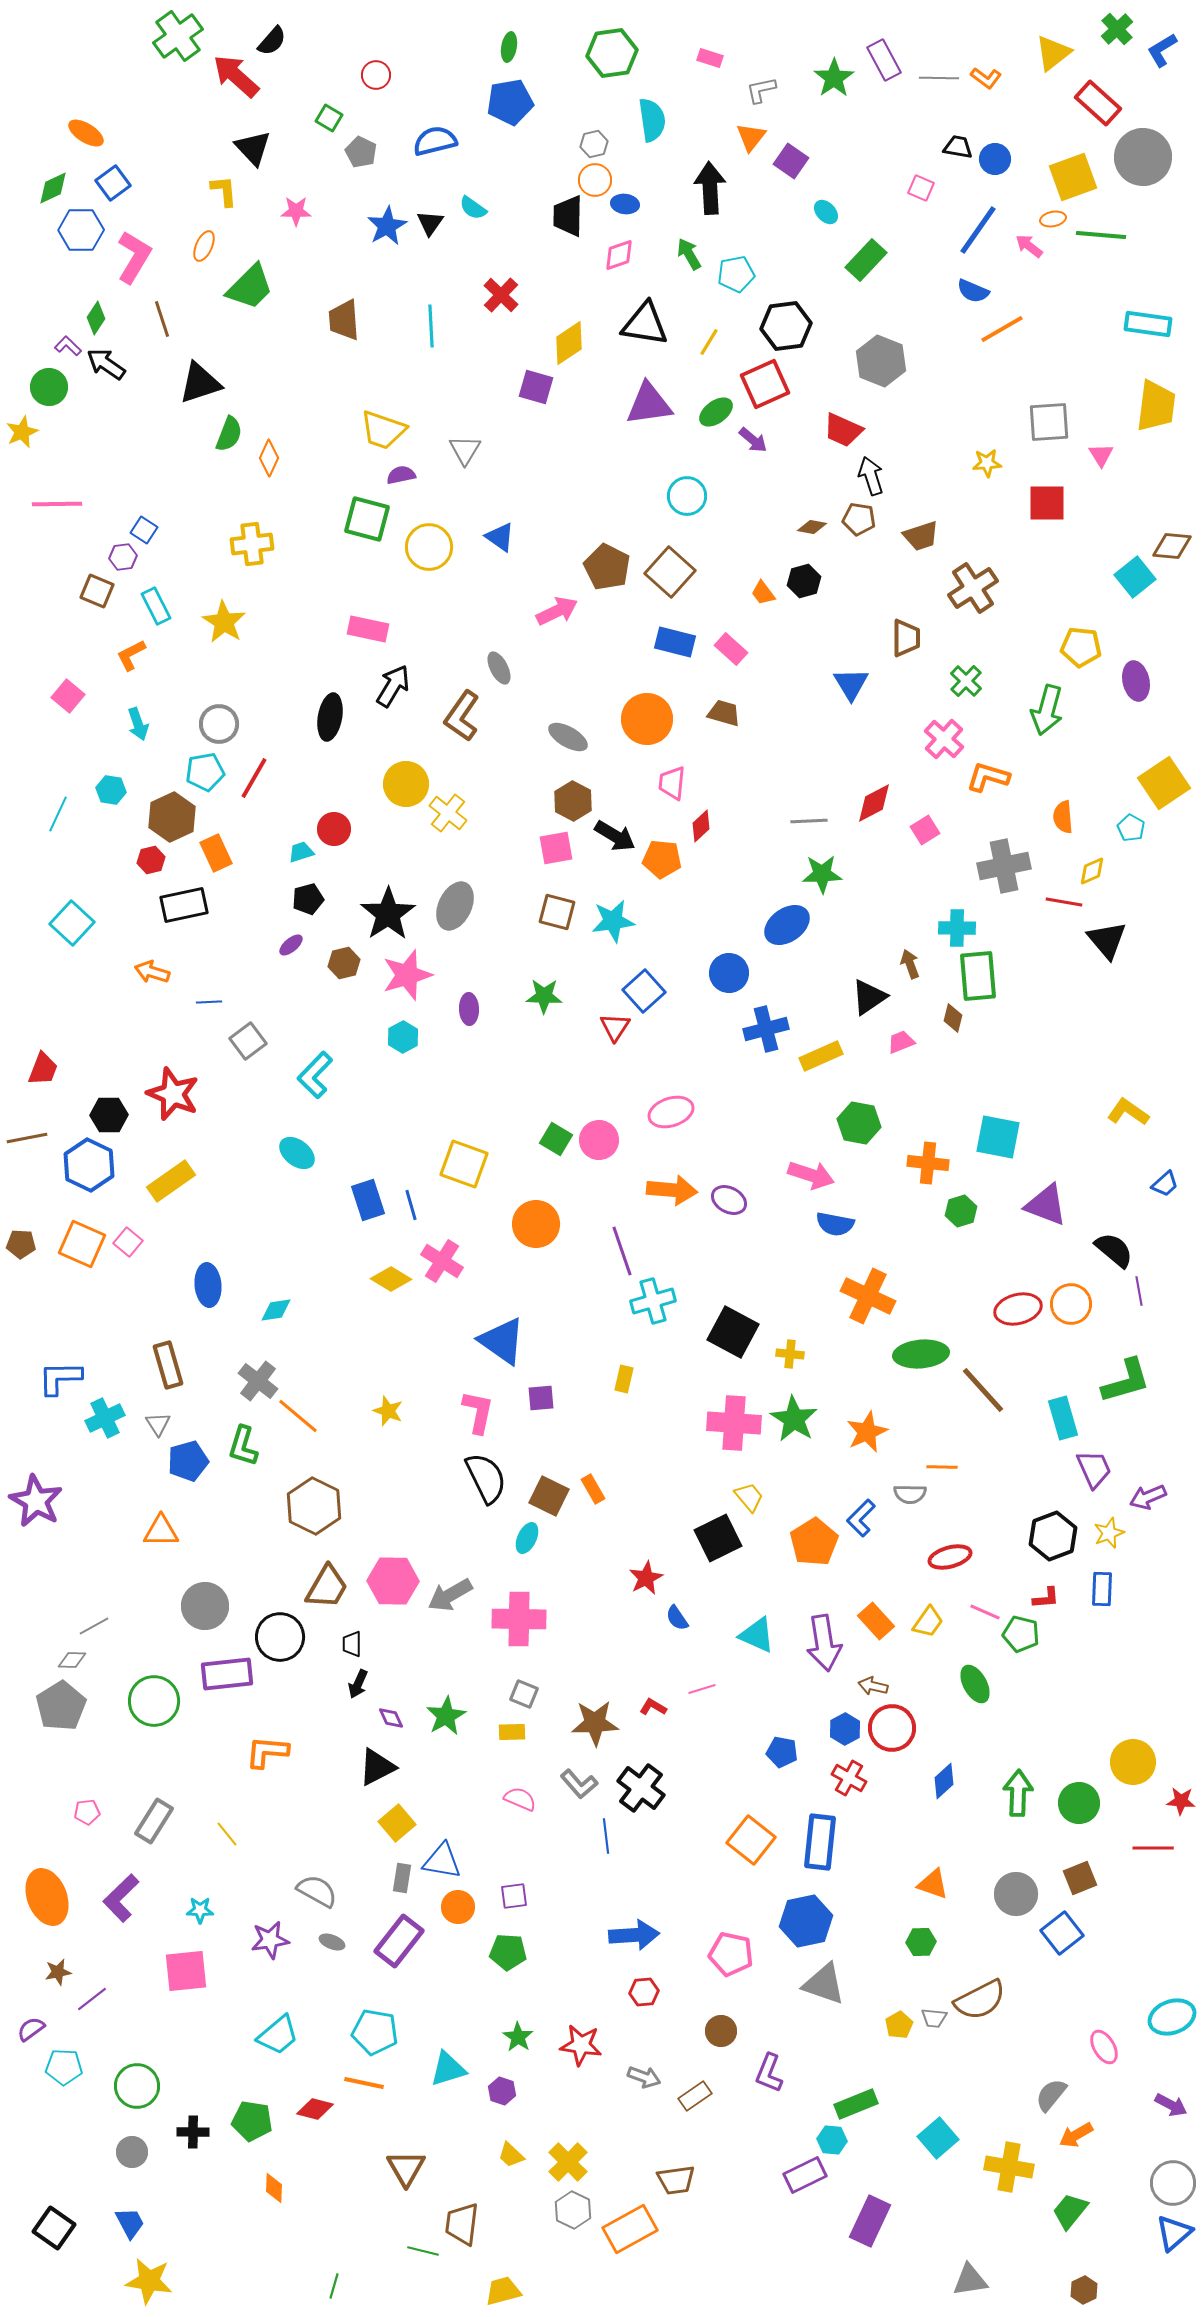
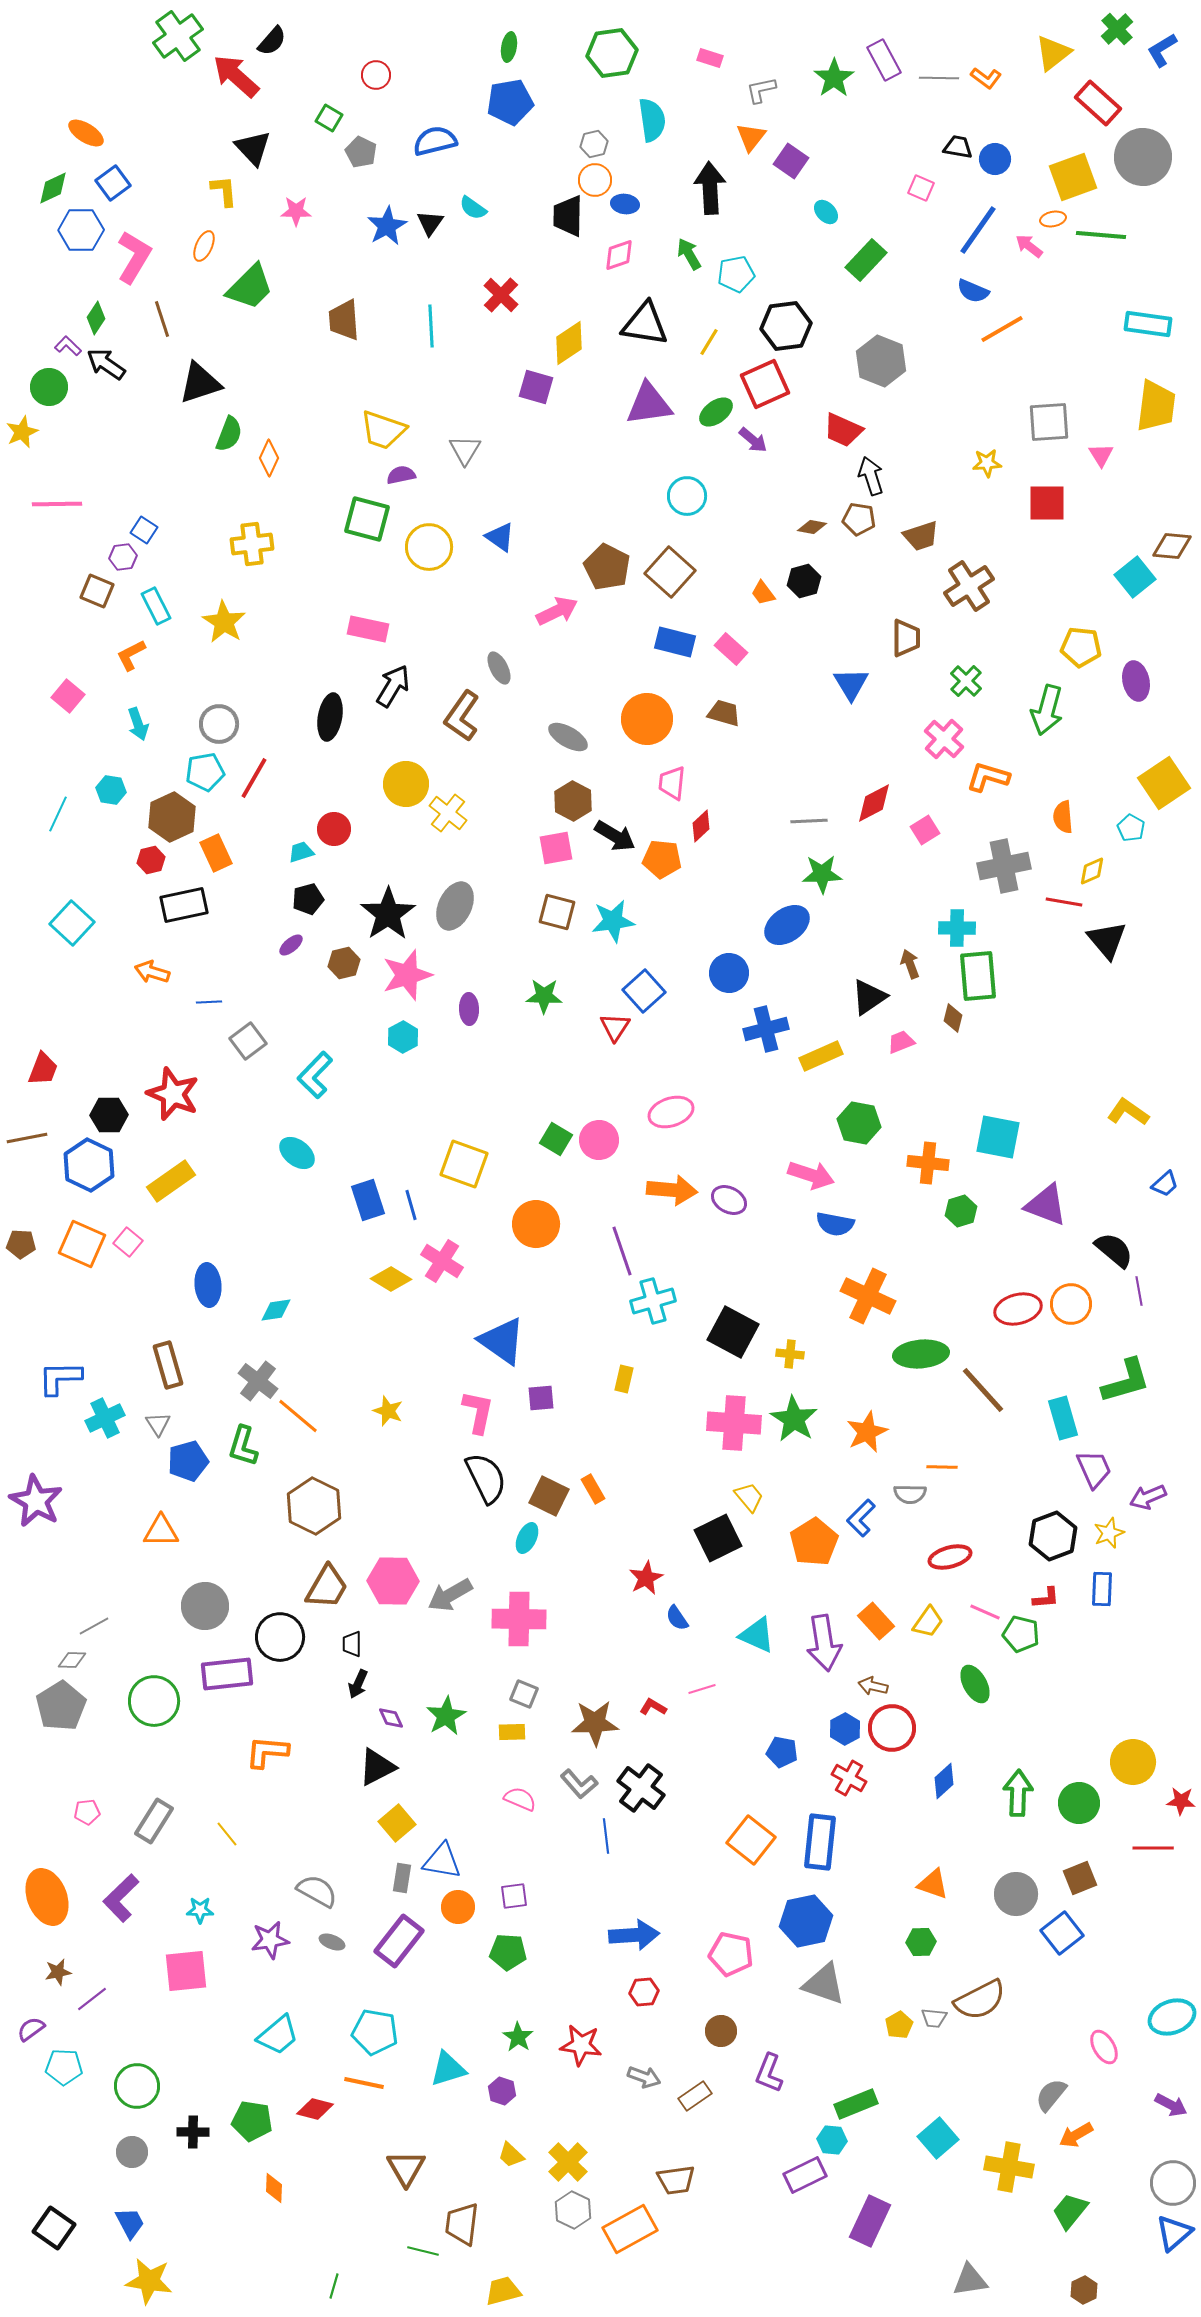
brown cross at (973, 588): moved 4 px left, 2 px up
